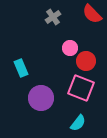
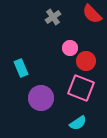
cyan semicircle: rotated 18 degrees clockwise
